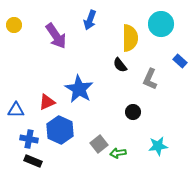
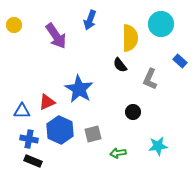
blue triangle: moved 6 px right, 1 px down
gray square: moved 6 px left, 10 px up; rotated 24 degrees clockwise
